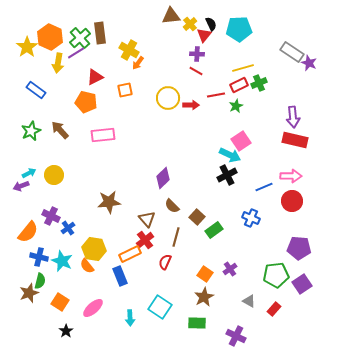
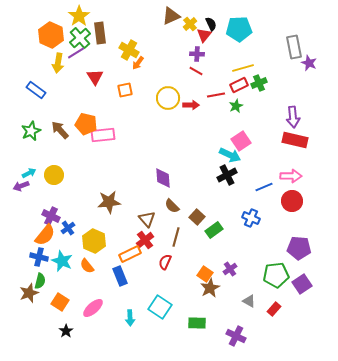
brown triangle at (171, 16): rotated 18 degrees counterclockwise
orange hexagon at (50, 37): moved 1 px right, 2 px up
yellow star at (27, 47): moved 52 px right, 31 px up
gray rectangle at (292, 52): moved 2 px right, 5 px up; rotated 45 degrees clockwise
red triangle at (95, 77): rotated 36 degrees counterclockwise
orange pentagon at (86, 102): moved 22 px down
purple diamond at (163, 178): rotated 50 degrees counterclockwise
orange semicircle at (28, 232): moved 17 px right, 3 px down
yellow hexagon at (94, 249): moved 8 px up; rotated 15 degrees clockwise
brown star at (204, 297): moved 6 px right, 9 px up
